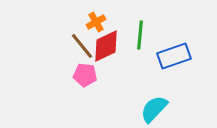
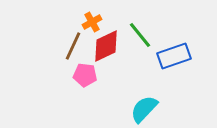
orange cross: moved 4 px left
green line: rotated 44 degrees counterclockwise
brown line: moved 9 px left; rotated 64 degrees clockwise
cyan semicircle: moved 10 px left
